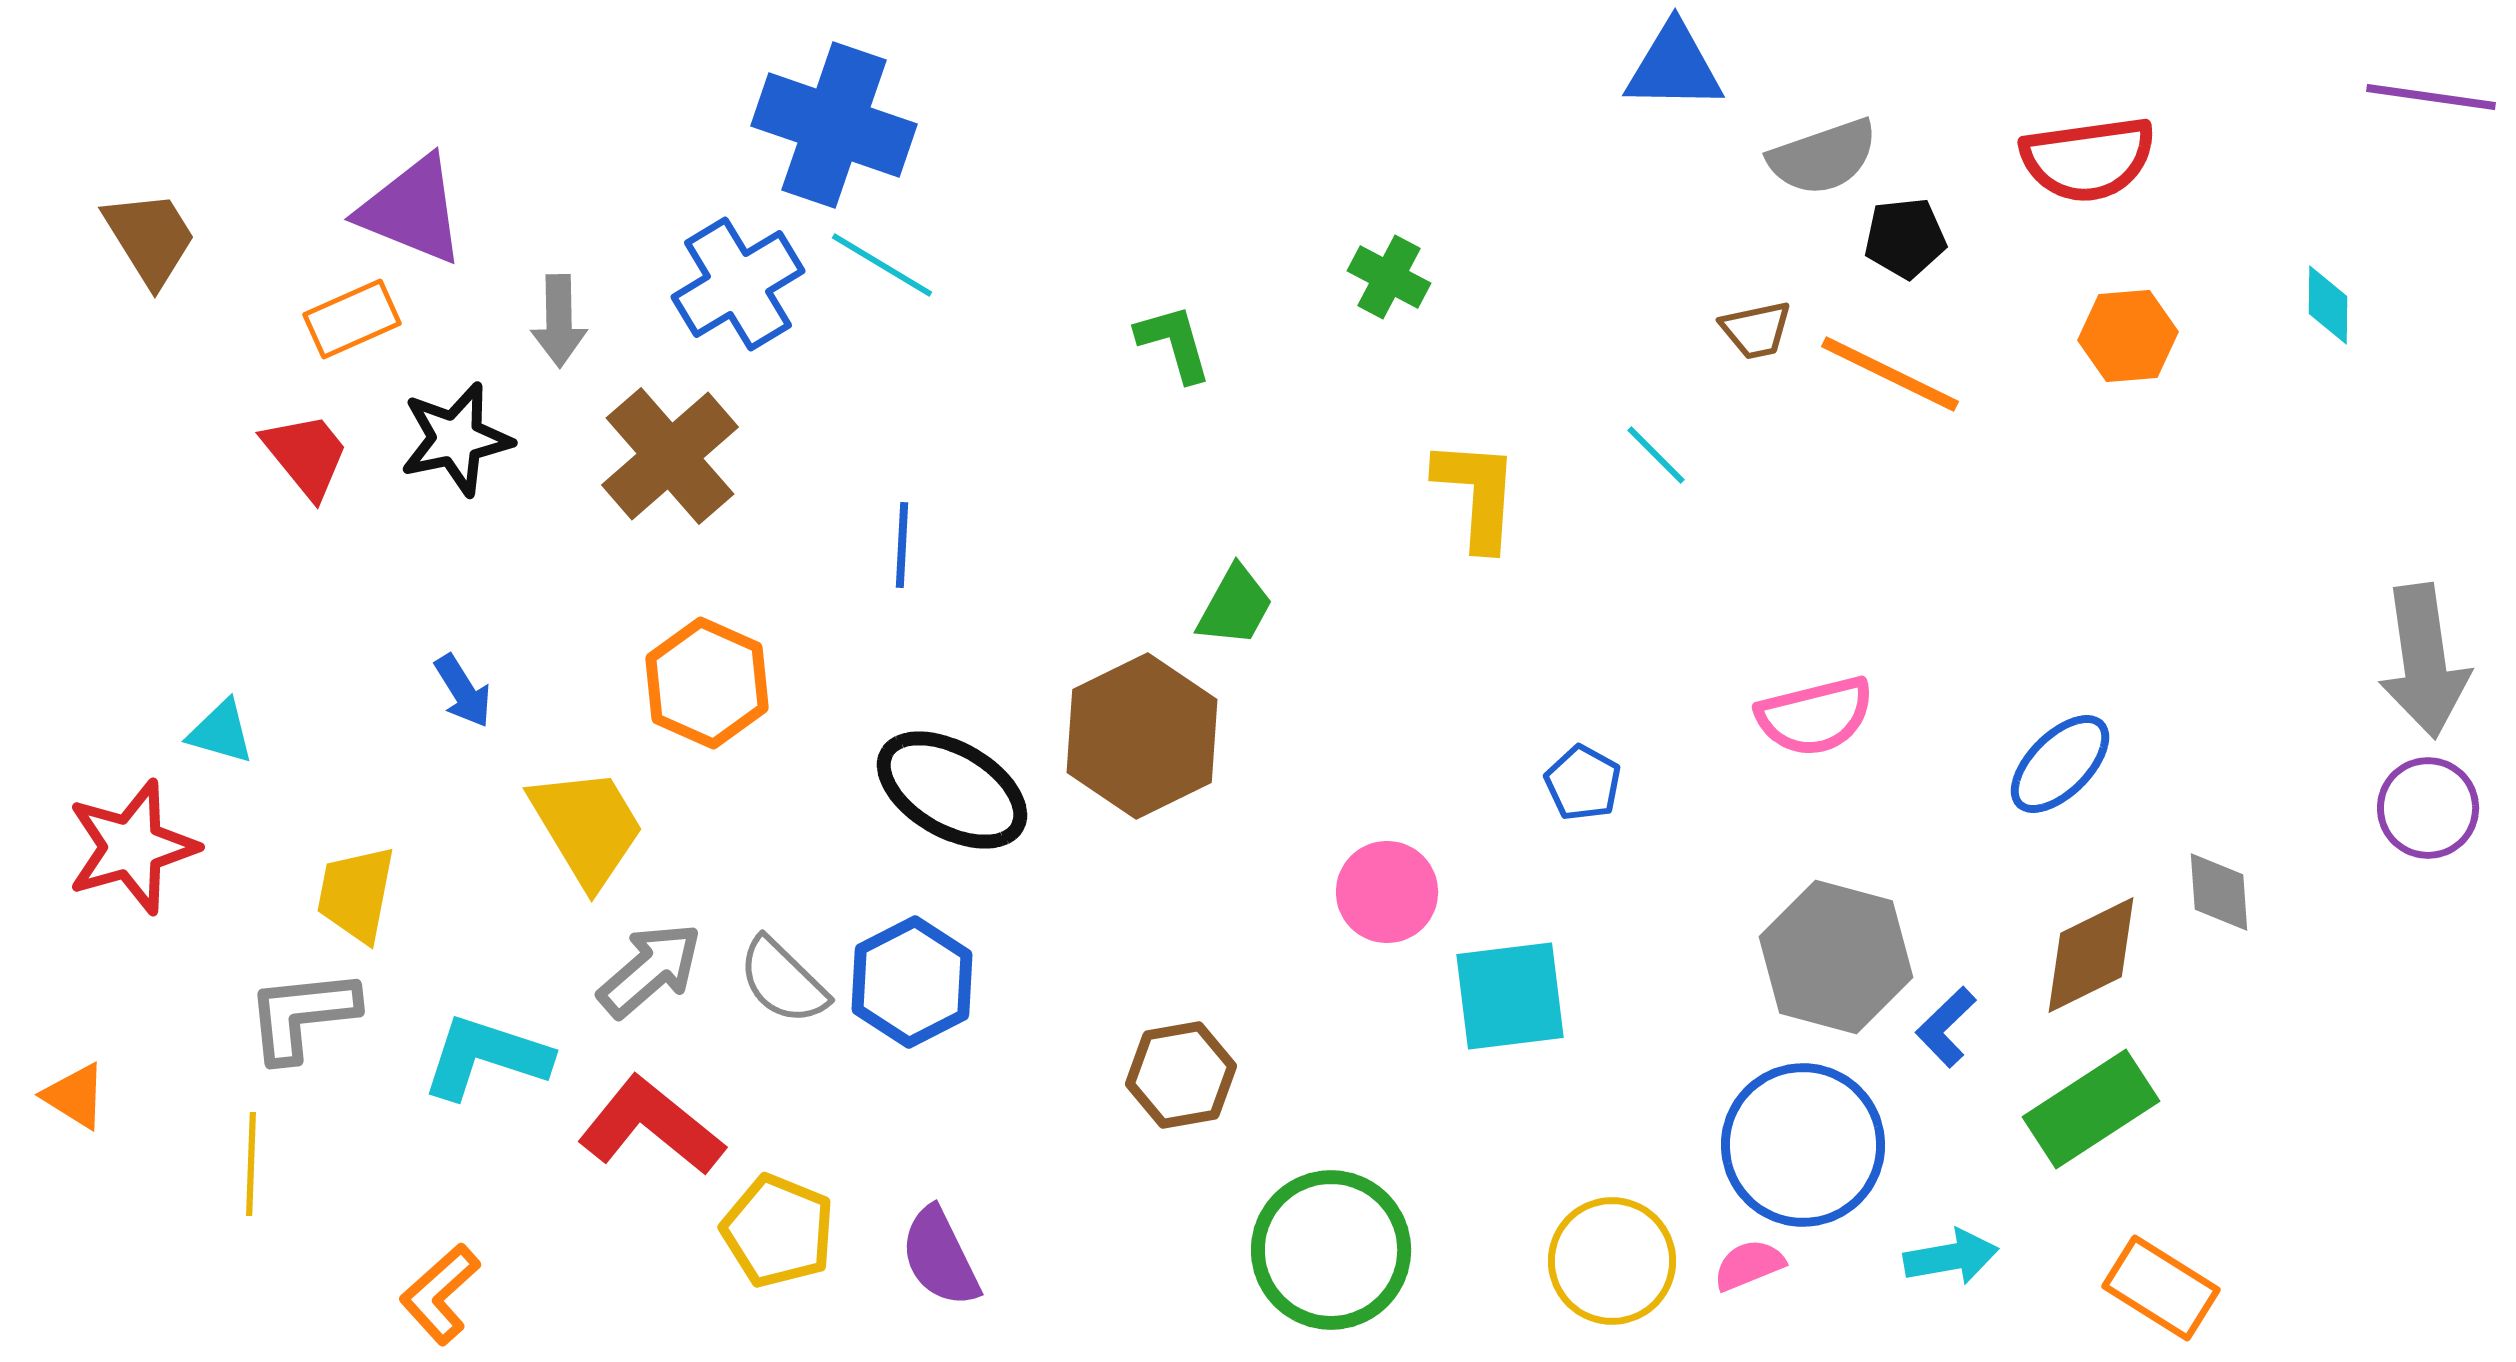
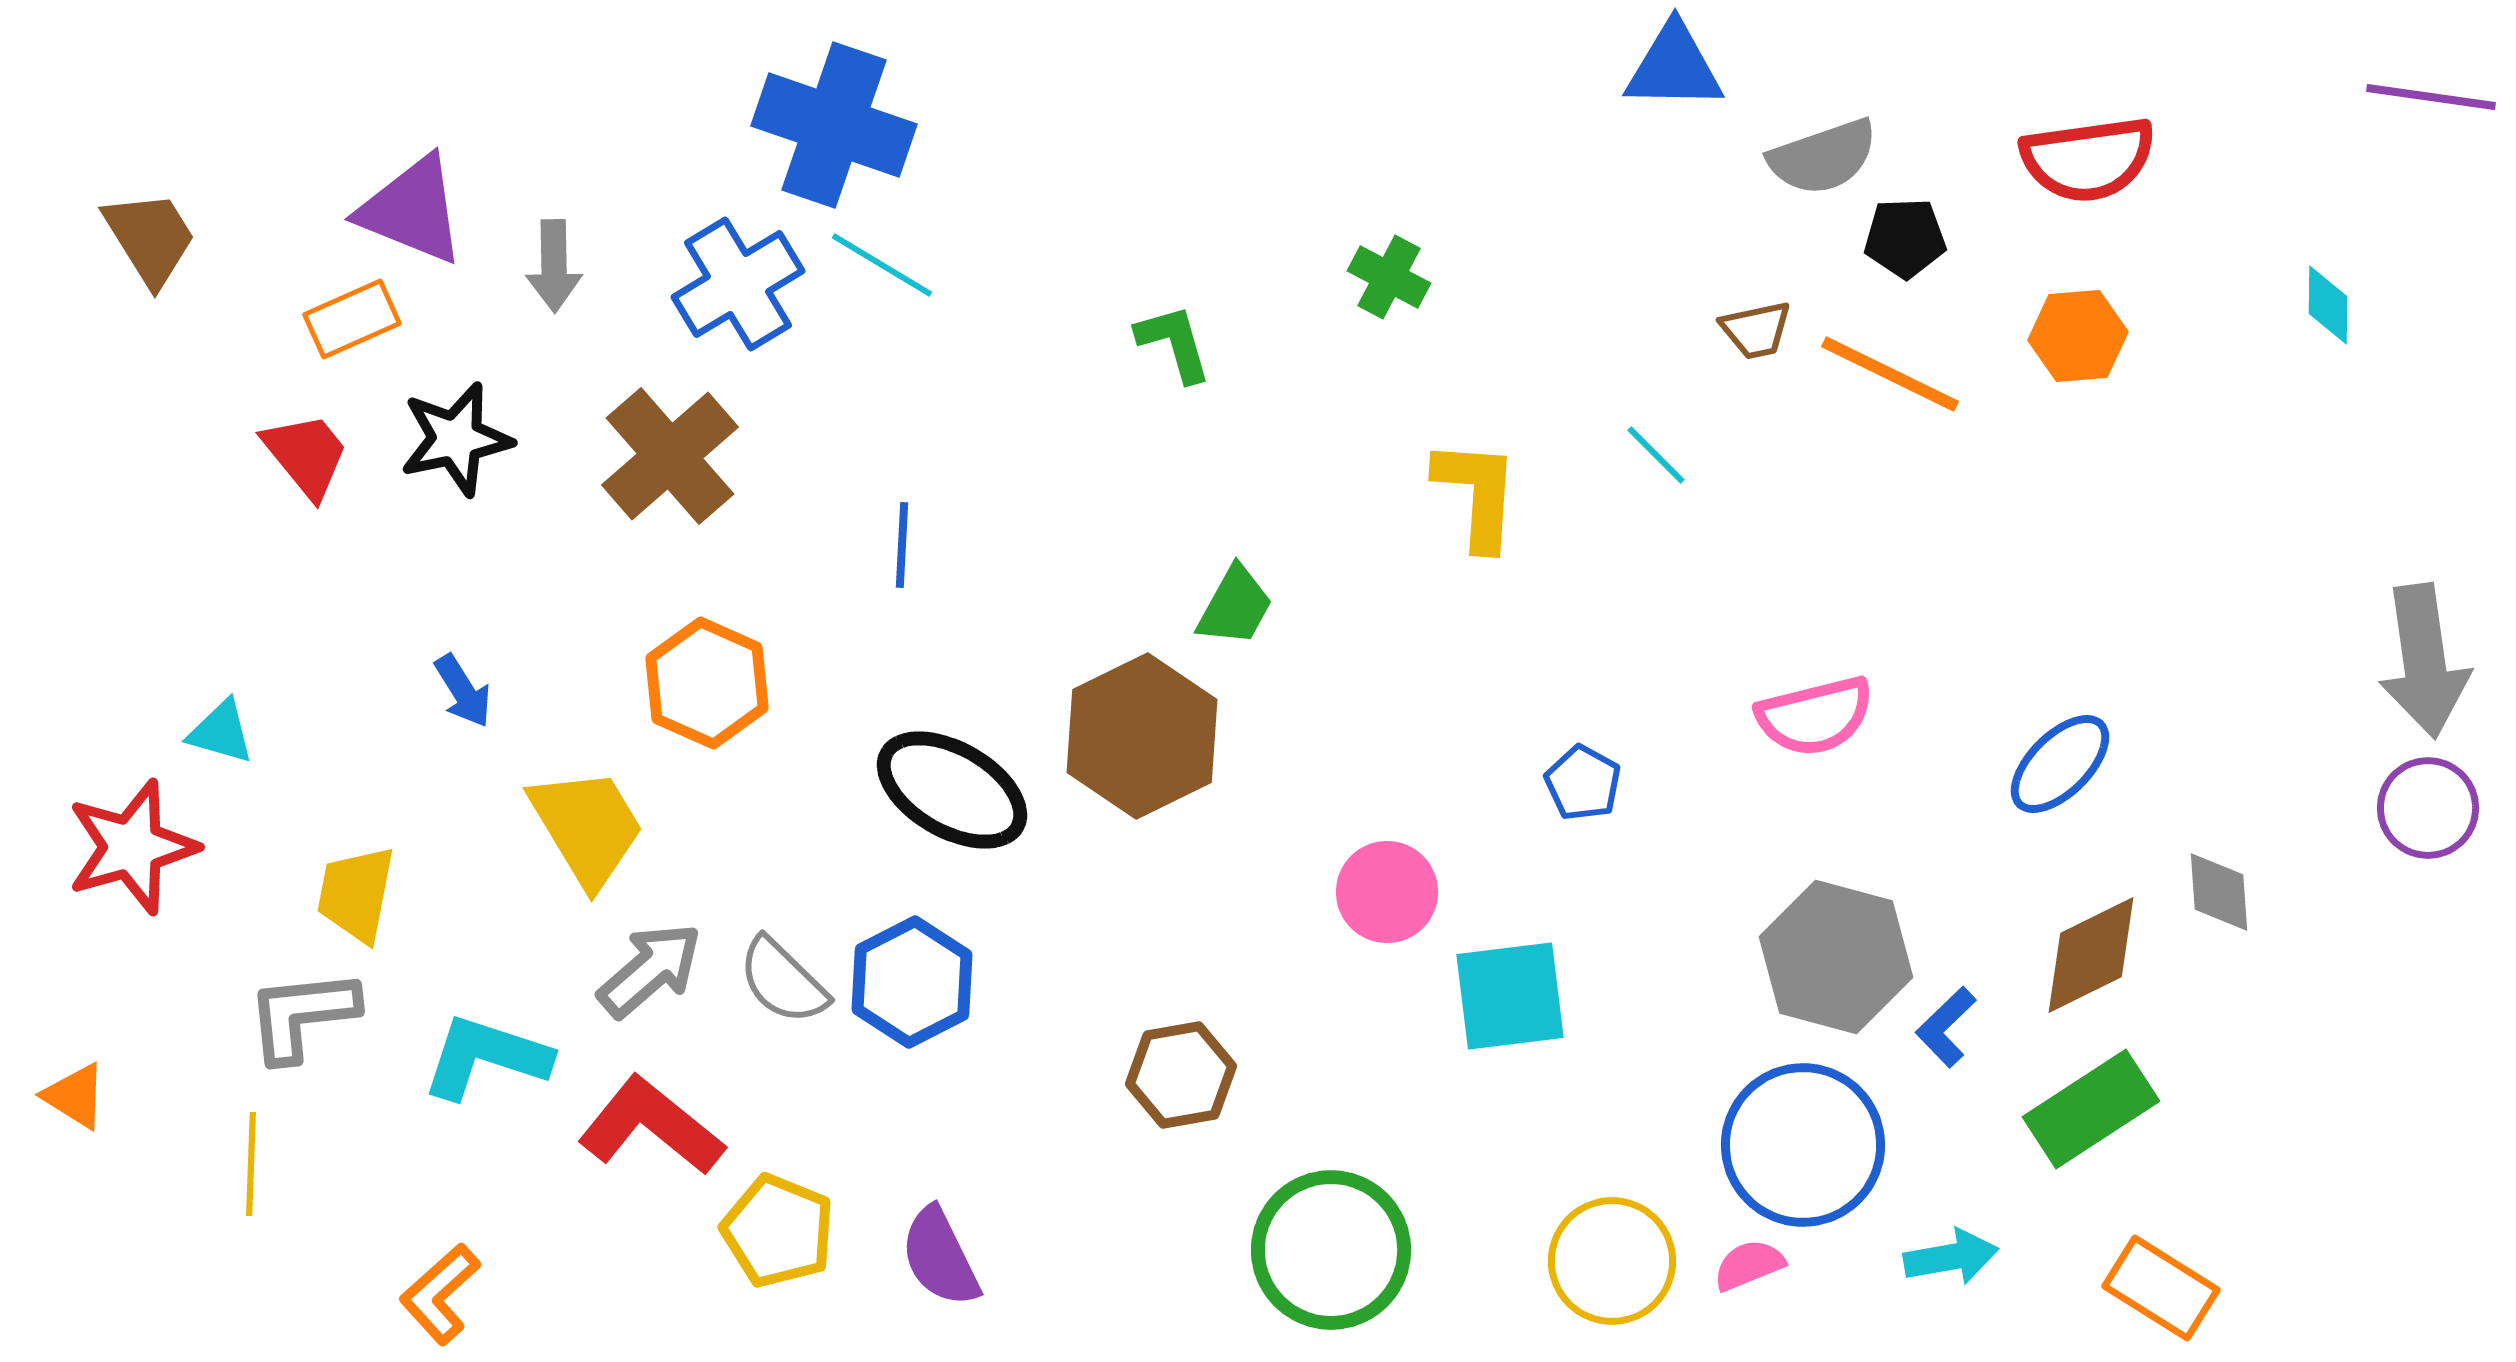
black pentagon at (1905, 238): rotated 4 degrees clockwise
gray arrow at (559, 321): moved 5 px left, 55 px up
orange hexagon at (2128, 336): moved 50 px left
